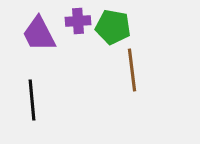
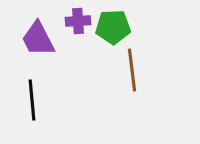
green pentagon: rotated 12 degrees counterclockwise
purple trapezoid: moved 1 px left, 5 px down
